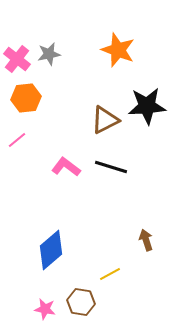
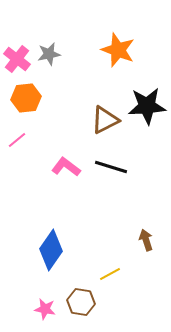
blue diamond: rotated 15 degrees counterclockwise
